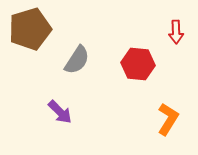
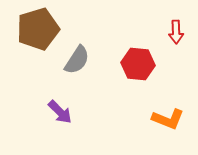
brown pentagon: moved 8 px right
orange L-shape: rotated 80 degrees clockwise
